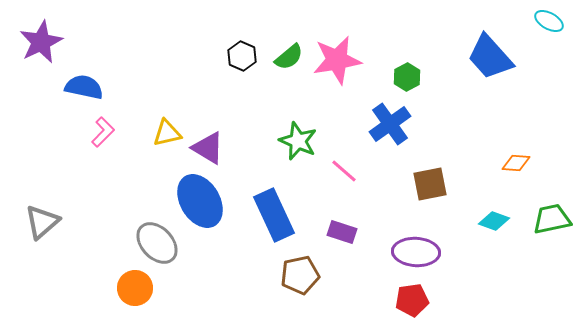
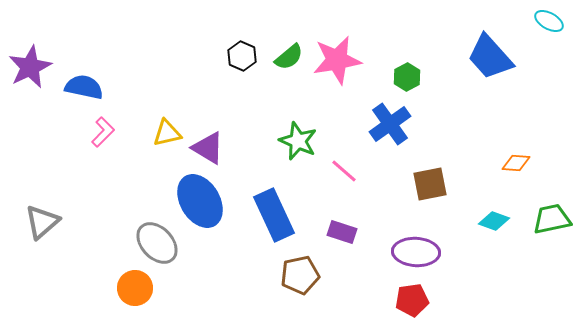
purple star: moved 11 px left, 25 px down
